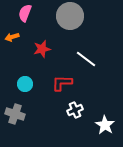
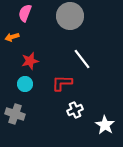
red star: moved 12 px left, 12 px down
white line: moved 4 px left; rotated 15 degrees clockwise
